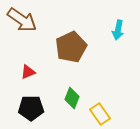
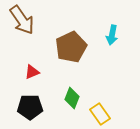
brown arrow: rotated 20 degrees clockwise
cyan arrow: moved 6 px left, 5 px down
red triangle: moved 4 px right
black pentagon: moved 1 px left, 1 px up
